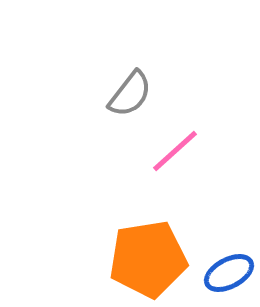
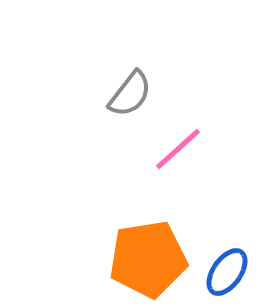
pink line: moved 3 px right, 2 px up
blue ellipse: moved 2 px left, 1 px up; rotated 27 degrees counterclockwise
